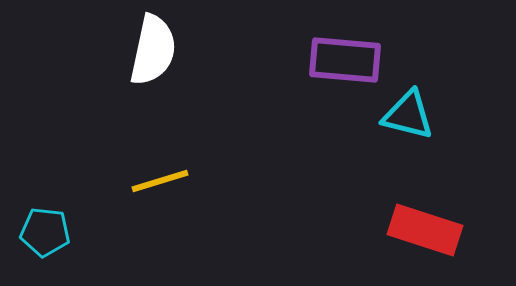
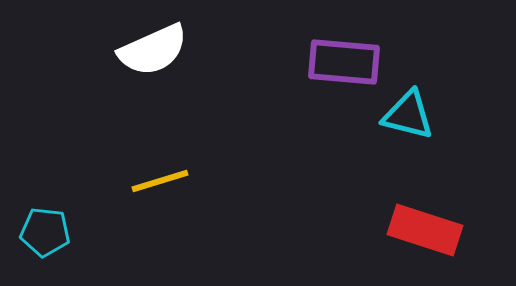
white semicircle: rotated 54 degrees clockwise
purple rectangle: moved 1 px left, 2 px down
